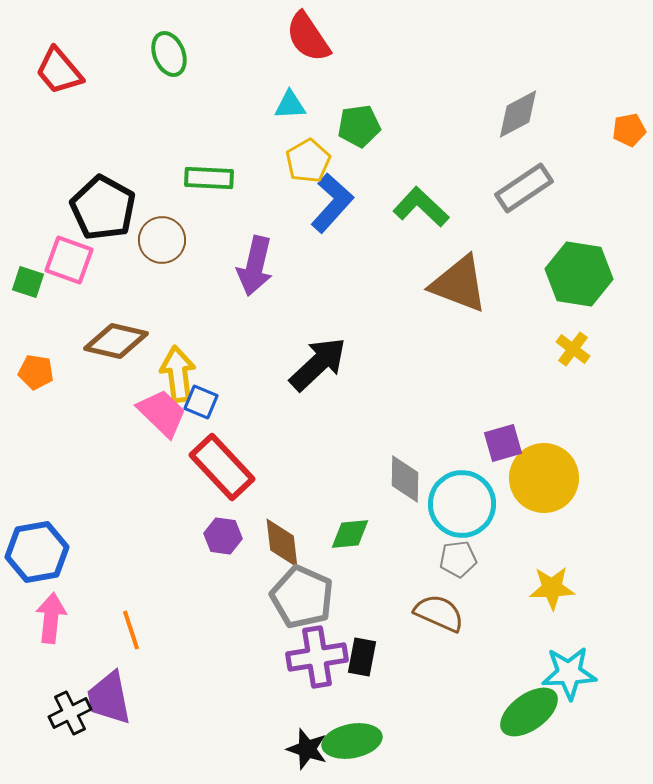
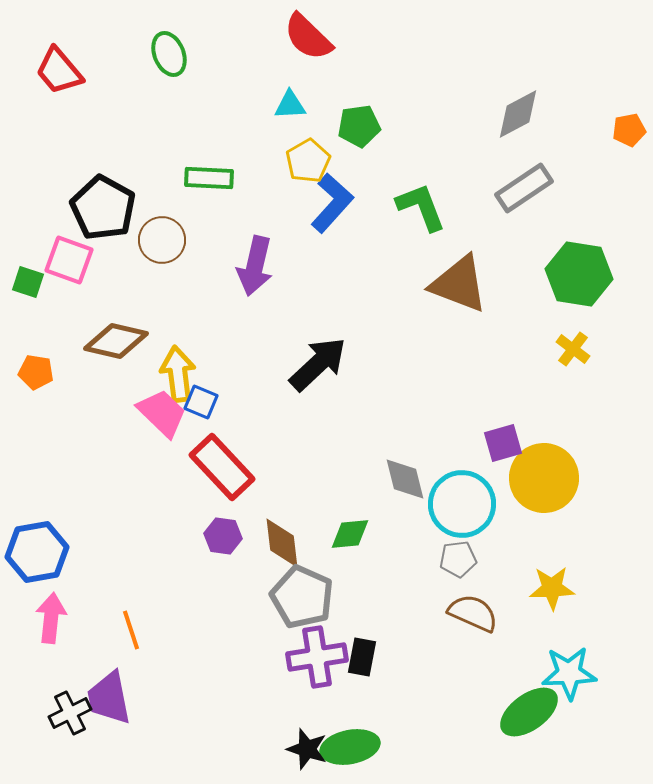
red semicircle at (308, 37): rotated 12 degrees counterclockwise
green L-shape at (421, 207): rotated 26 degrees clockwise
gray diamond at (405, 479): rotated 15 degrees counterclockwise
brown semicircle at (439, 613): moved 34 px right
green ellipse at (352, 741): moved 2 px left, 6 px down
